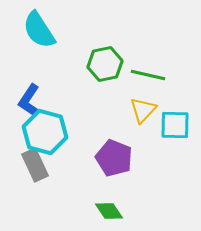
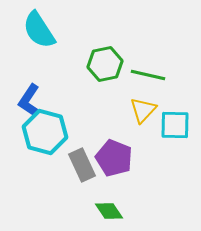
gray rectangle: moved 47 px right
